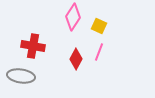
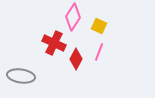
red cross: moved 21 px right, 3 px up; rotated 15 degrees clockwise
